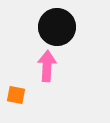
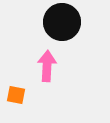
black circle: moved 5 px right, 5 px up
